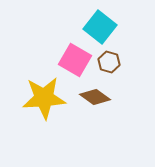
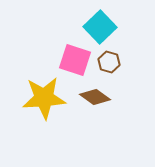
cyan square: rotated 8 degrees clockwise
pink square: rotated 12 degrees counterclockwise
